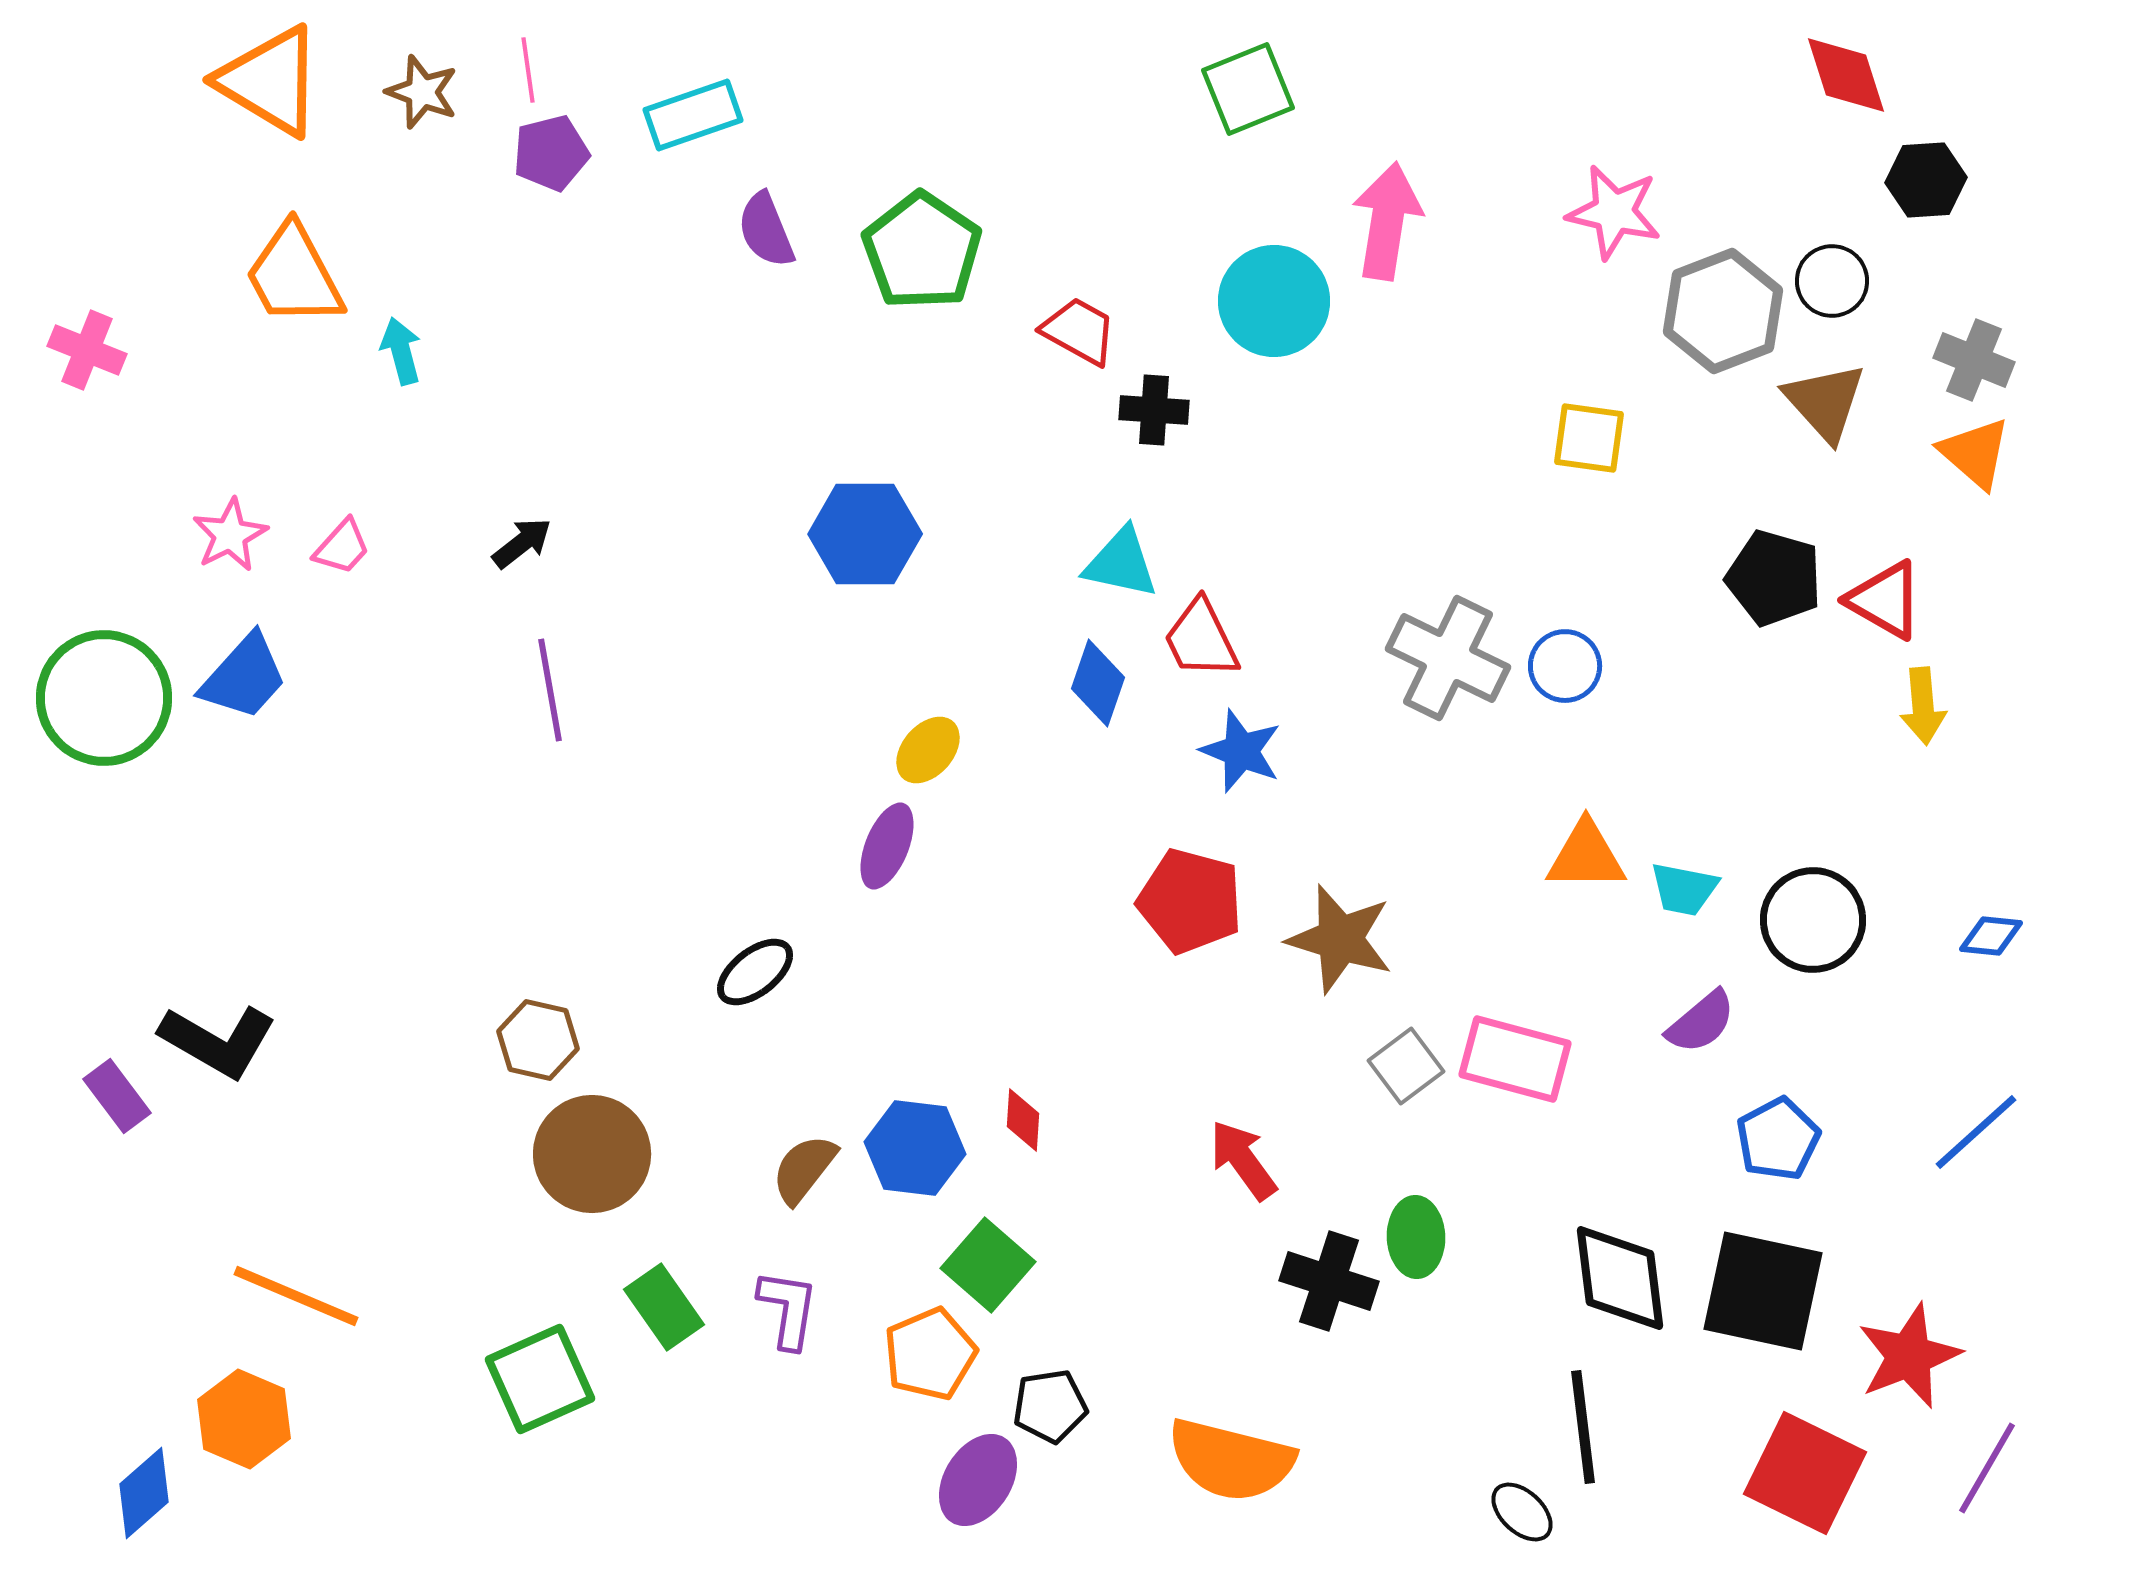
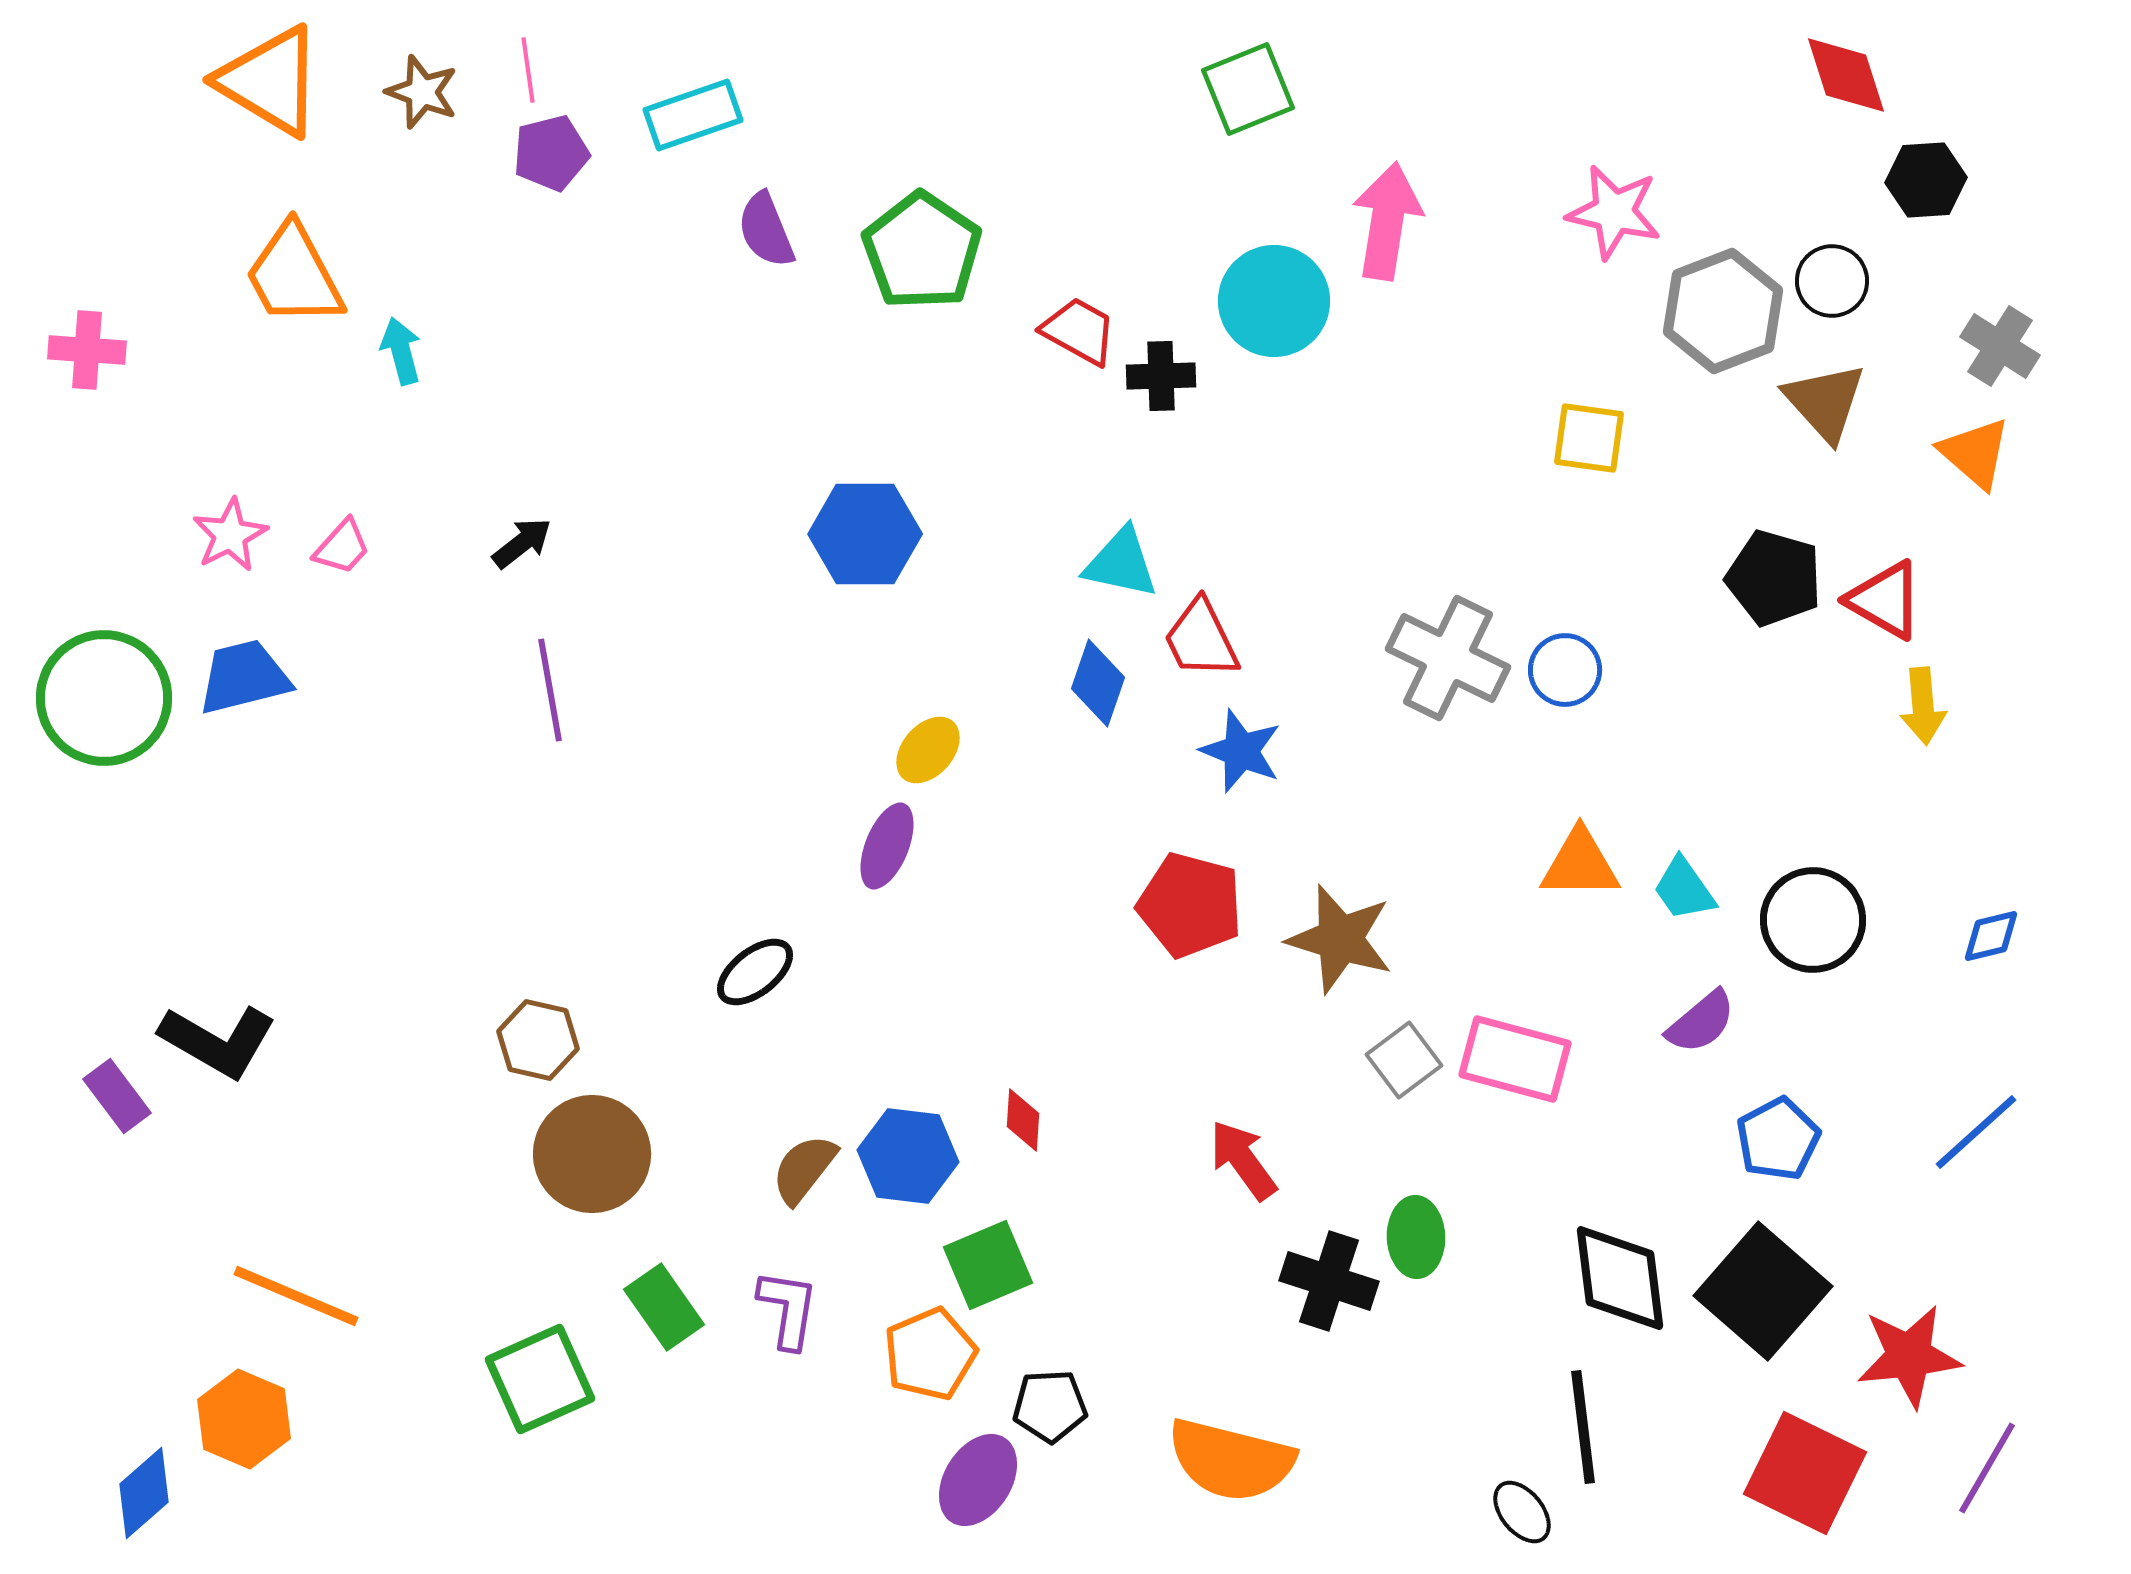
pink cross at (87, 350): rotated 18 degrees counterclockwise
gray cross at (1974, 360): moved 26 px right, 14 px up; rotated 10 degrees clockwise
black cross at (1154, 410): moved 7 px right, 34 px up; rotated 6 degrees counterclockwise
blue circle at (1565, 666): moved 4 px down
blue trapezoid at (244, 677): rotated 146 degrees counterclockwise
orange triangle at (1586, 856): moved 6 px left, 8 px down
cyan trapezoid at (1684, 889): rotated 44 degrees clockwise
red pentagon at (1190, 901): moved 4 px down
blue diamond at (1991, 936): rotated 20 degrees counterclockwise
gray square at (1406, 1066): moved 2 px left, 6 px up
blue hexagon at (915, 1148): moved 7 px left, 8 px down
green square at (988, 1265): rotated 26 degrees clockwise
black square at (1763, 1291): rotated 29 degrees clockwise
red star at (1909, 1356): rotated 15 degrees clockwise
black pentagon at (1050, 1406): rotated 6 degrees clockwise
black ellipse at (1522, 1512): rotated 8 degrees clockwise
